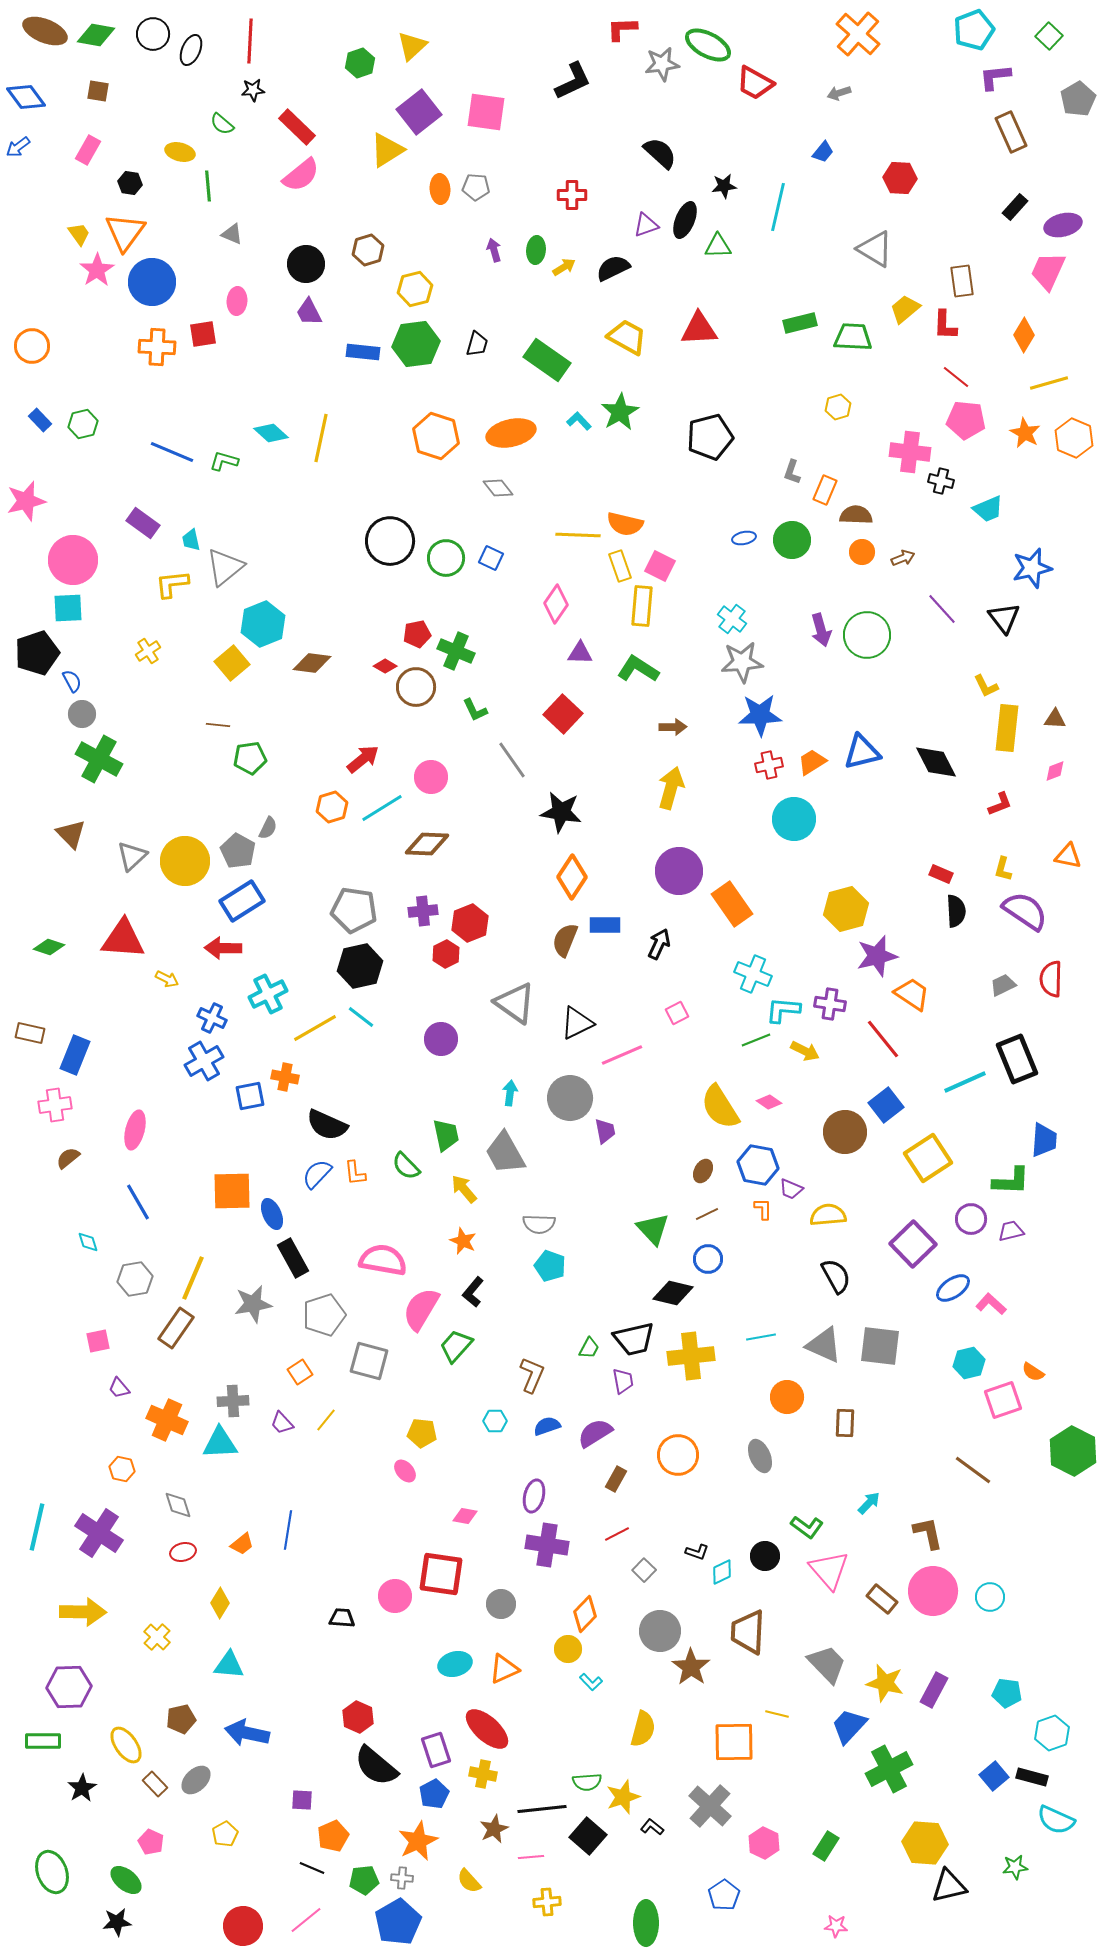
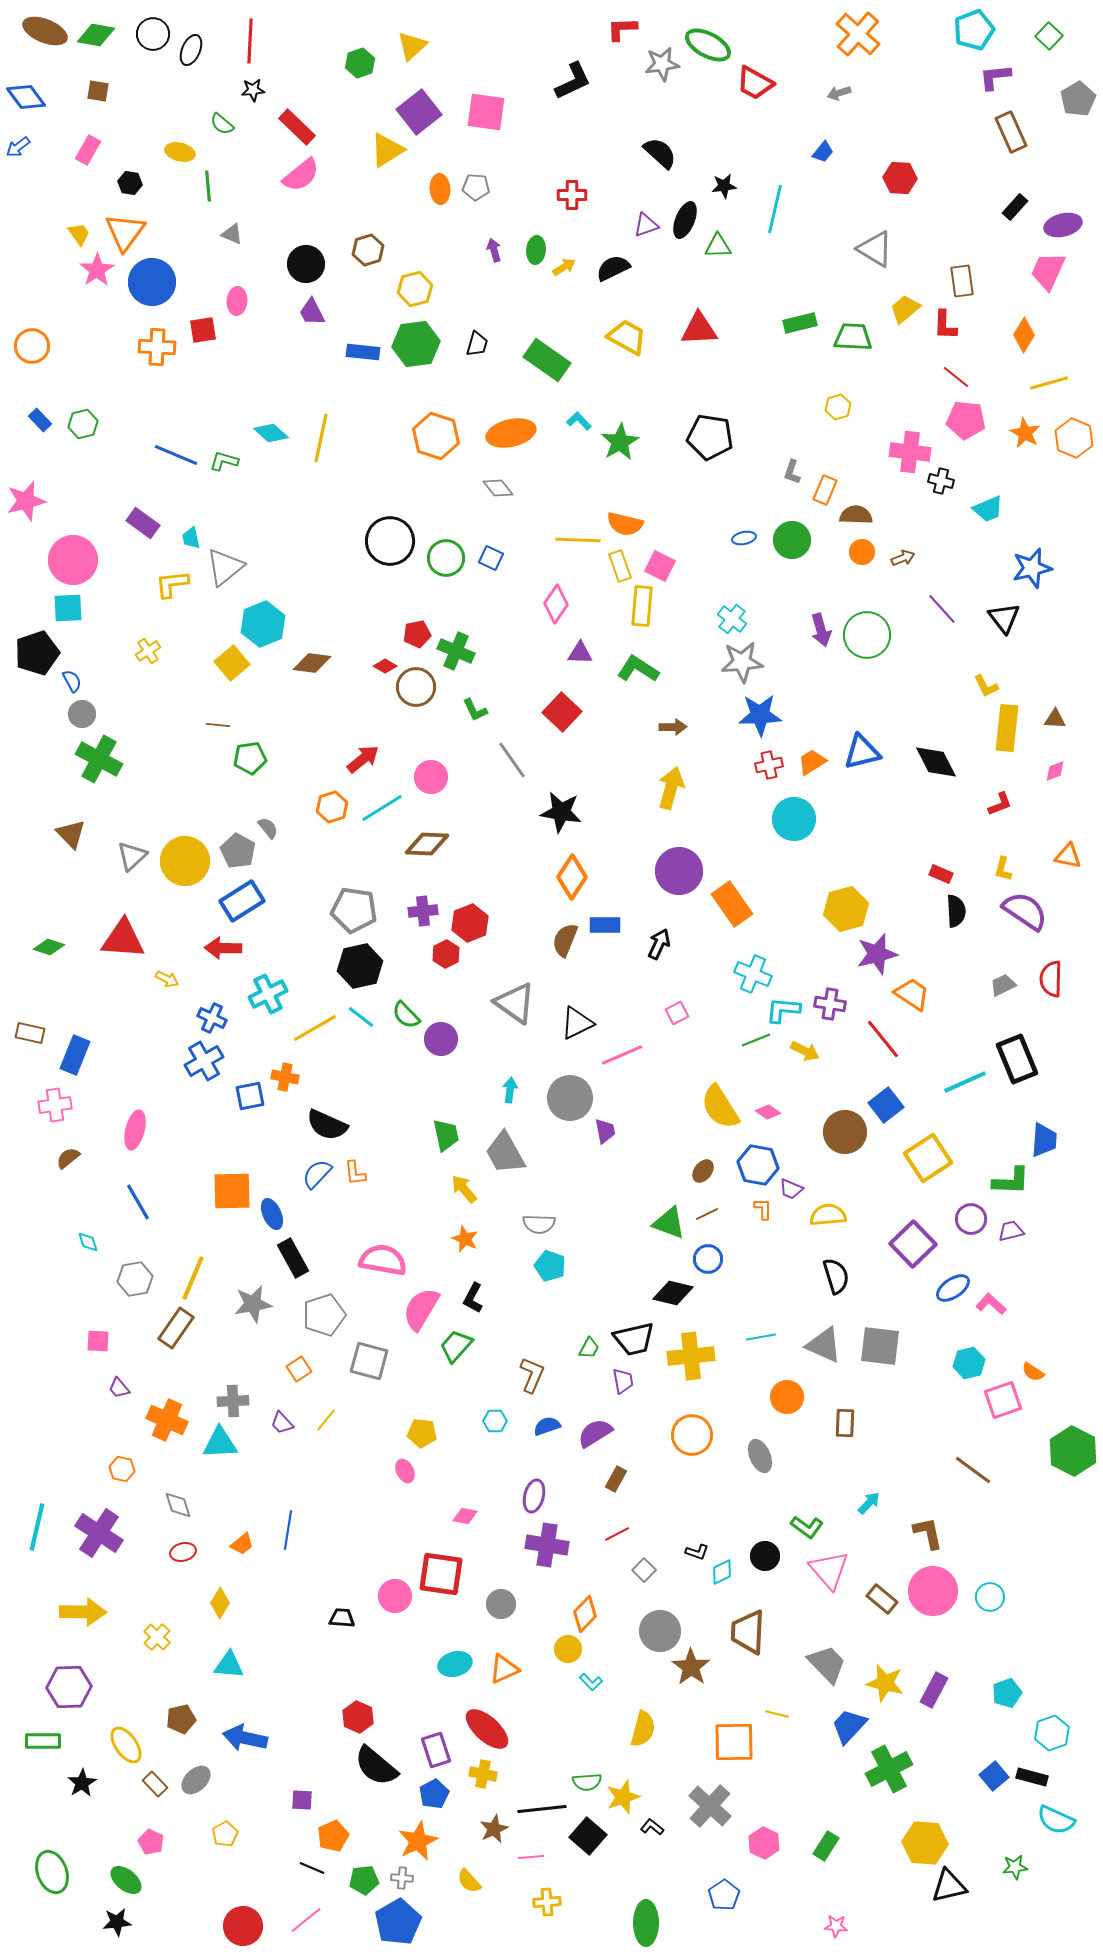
cyan line at (778, 207): moved 3 px left, 2 px down
purple trapezoid at (309, 312): moved 3 px right
red square at (203, 334): moved 4 px up
green star at (620, 412): moved 30 px down
black pentagon at (710, 437): rotated 24 degrees clockwise
blue line at (172, 452): moved 4 px right, 3 px down
yellow line at (578, 535): moved 5 px down
cyan trapezoid at (191, 540): moved 2 px up
red square at (563, 714): moved 1 px left, 2 px up
gray semicircle at (268, 828): rotated 65 degrees counterclockwise
purple star at (877, 956): moved 2 px up
cyan arrow at (510, 1093): moved 3 px up
pink diamond at (769, 1102): moved 1 px left, 10 px down
green semicircle at (406, 1166): moved 151 px up
brown ellipse at (703, 1171): rotated 10 degrees clockwise
green triangle at (653, 1229): moved 16 px right, 6 px up; rotated 27 degrees counterclockwise
orange star at (463, 1241): moved 2 px right, 2 px up
black semicircle at (836, 1276): rotated 12 degrees clockwise
black L-shape at (473, 1292): moved 6 px down; rotated 12 degrees counterclockwise
pink square at (98, 1341): rotated 15 degrees clockwise
orange square at (300, 1372): moved 1 px left, 3 px up
orange circle at (678, 1455): moved 14 px right, 20 px up
pink ellipse at (405, 1471): rotated 15 degrees clockwise
cyan pentagon at (1007, 1693): rotated 28 degrees counterclockwise
blue arrow at (247, 1733): moved 2 px left, 5 px down
black star at (82, 1788): moved 5 px up
